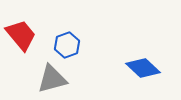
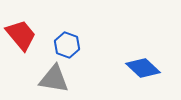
blue hexagon: rotated 20 degrees counterclockwise
gray triangle: moved 2 px right; rotated 24 degrees clockwise
